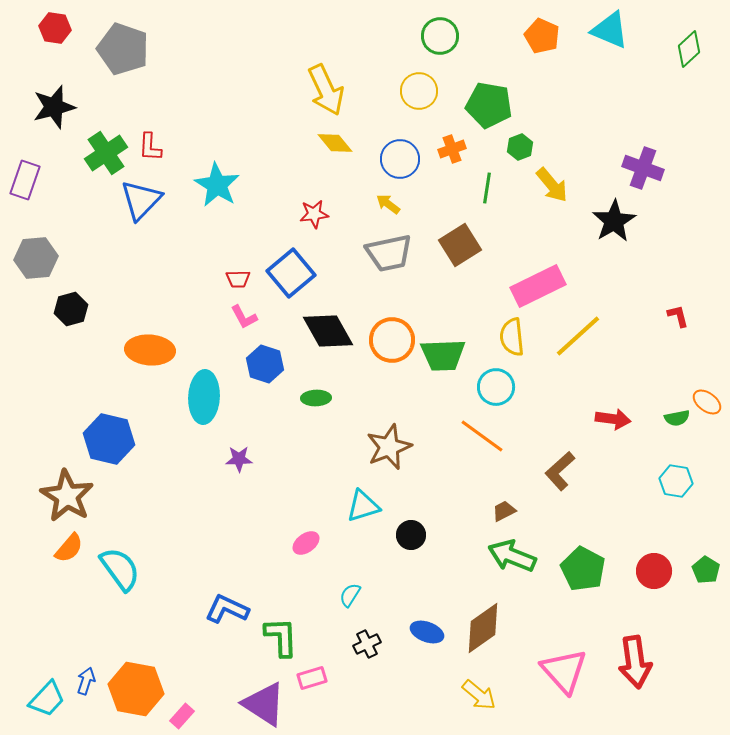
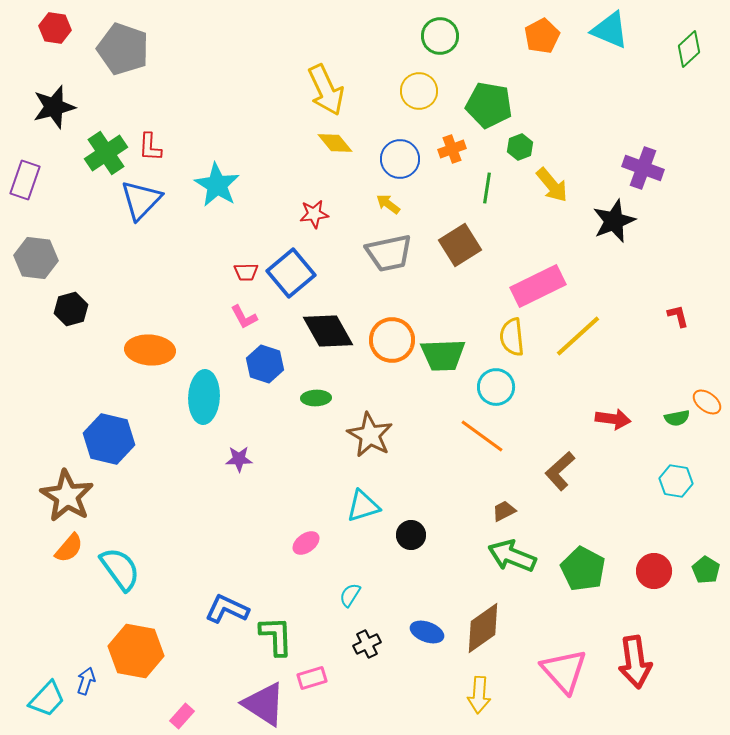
orange pentagon at (542, 36): rotated 20 degrees clockwise
black star at (614, 221): rotated 9 degrees clockwise
gray hexagon at (36, 258): rotated 12 degrees clockwise
red trapezoid at (238, 279): moved 8 px right, 7 px up
brown star at (389, 447): moved 19 px left, 12 px up; rotated 21 degrees counterclockwise
green L-shape at (281, 637): moved 5 px left, 1 px up
orange hexagon at (136, 689): moved 38 px up
yellow arrow at (479, 695): rotated 54 degrees clockwise
